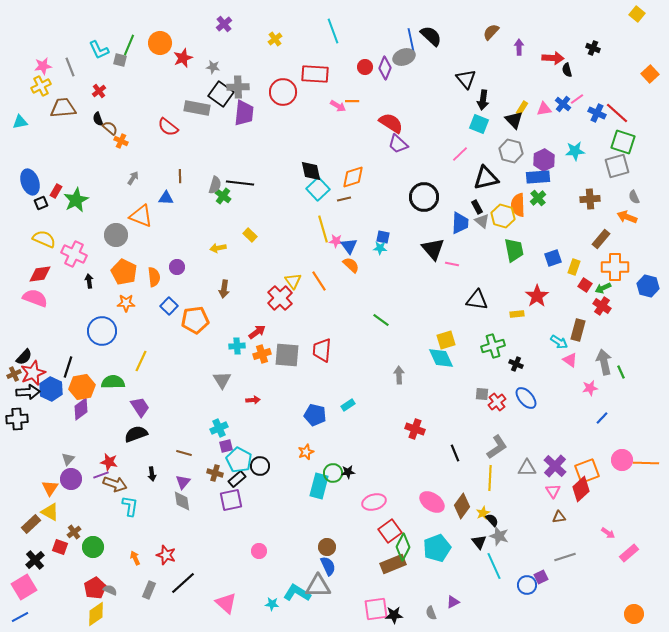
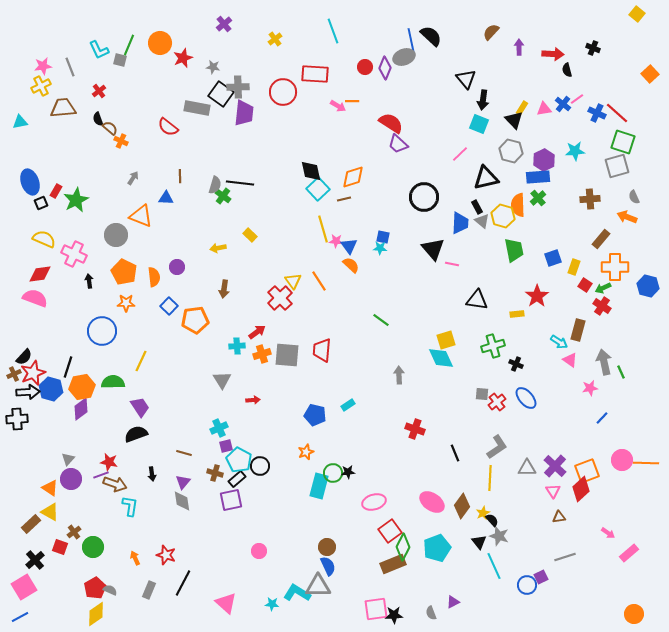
red arrow at (553, 58): moved 4 px up
blue hexagon at (51, 389): rotated 10 degrees counterclockwise
orange triangle at (50, 488): rotated 30 degrees counterclockwise
black line at (183, 583): rotated 20 degrees counterclockwise
